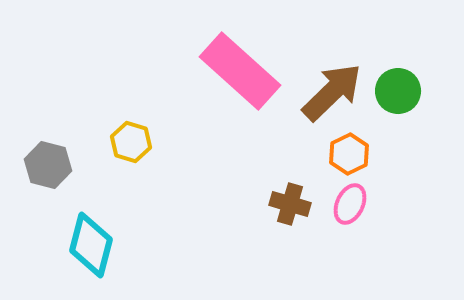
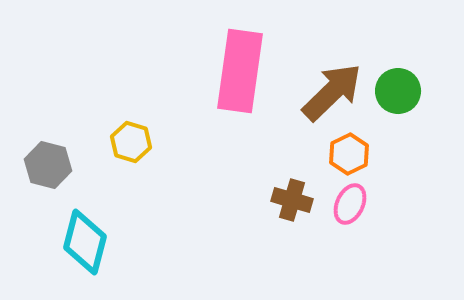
pink rectangle: rotated 56 degrees clockwise
brown cross: moved 2 px right, 4 px up
cyan diamond: moved 6 px left, 3 px up
